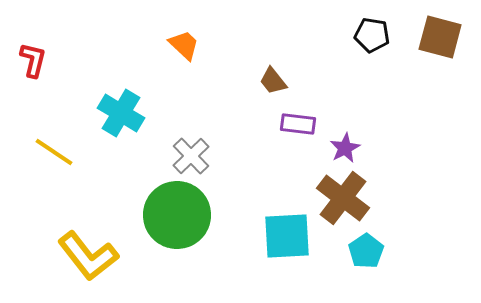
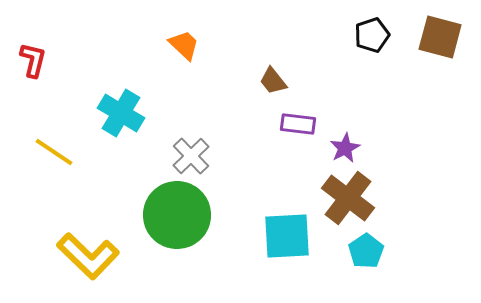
black pentagon: rotated 28 degrees counterclockwise
brown cross: moved 5 px right
yellow L-shape: rotated 8 degrees counterclockwise
